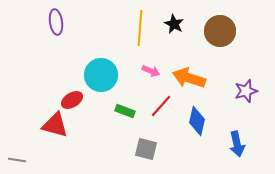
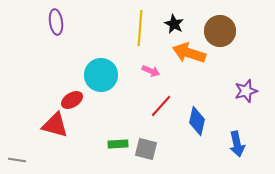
orange arrow: moved 25 px up
green rectangle: moved 7 px left, 33 px down; rotated 24 degrees counterclockwise
